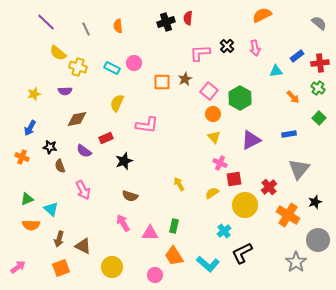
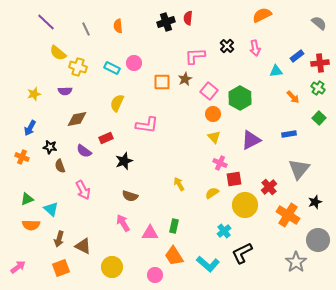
pink L-shape at (200, 53): moved 5 px left, 3 px down
